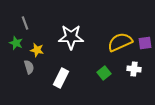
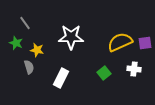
gray line: rotated 16 degrees counterclockwise
